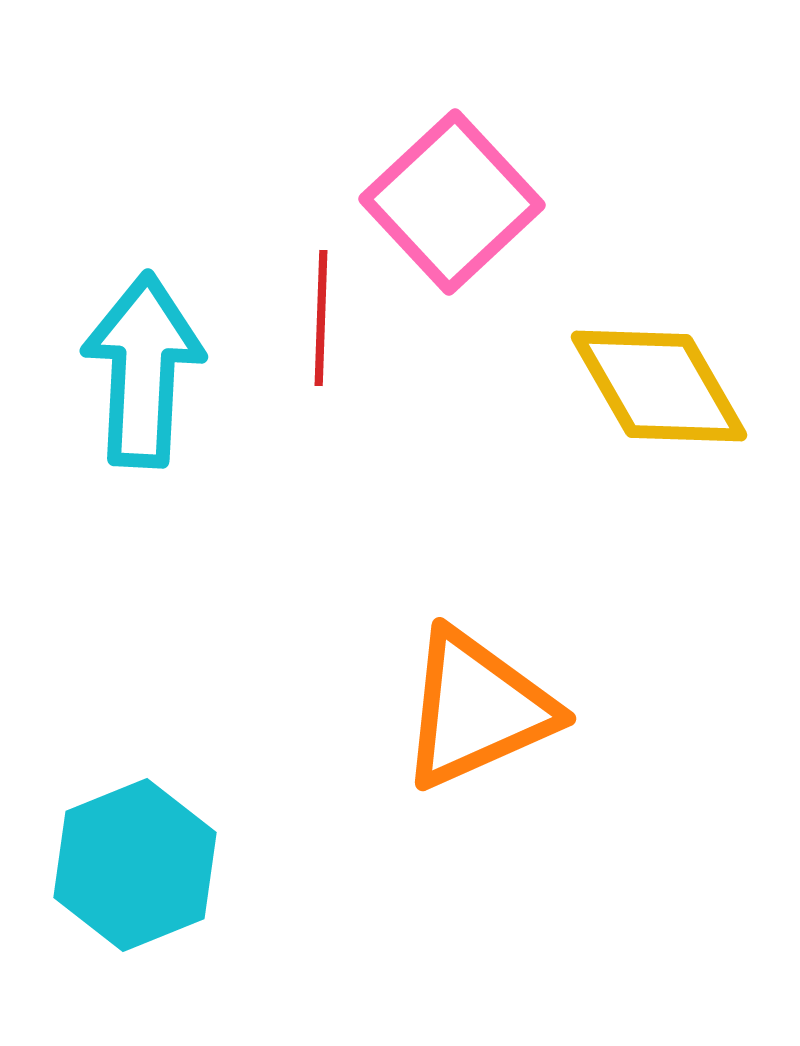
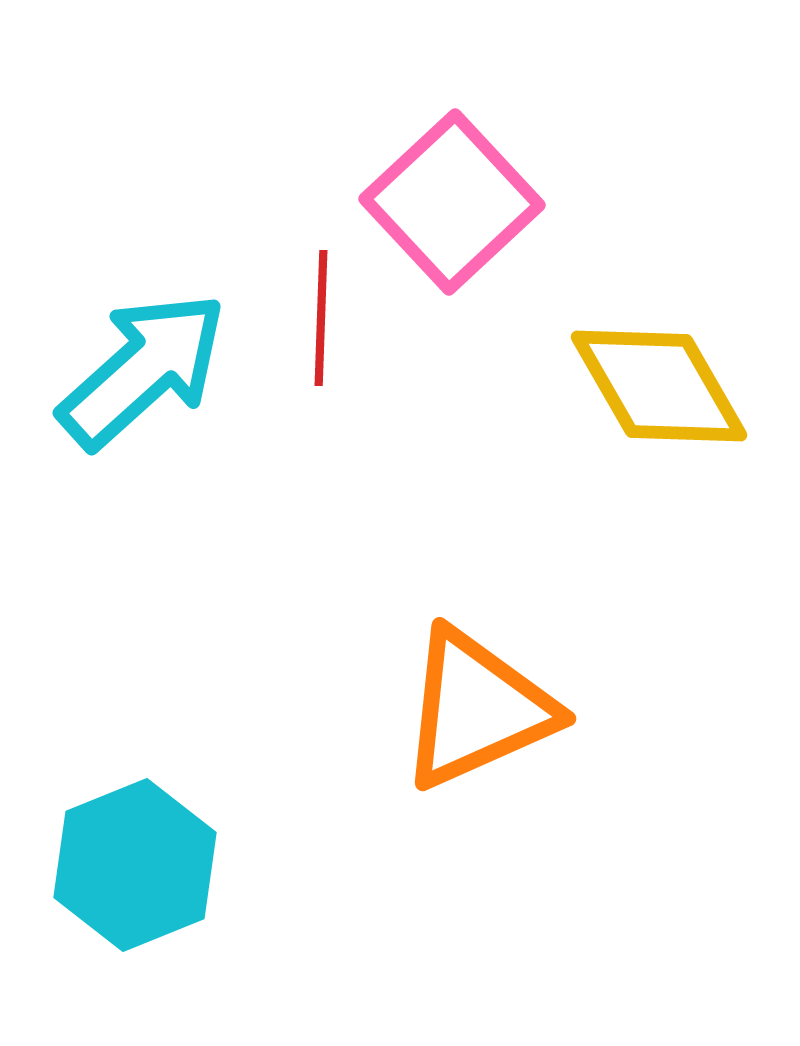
cyan arrow: rotated 45 degrees clockwise
